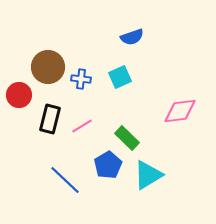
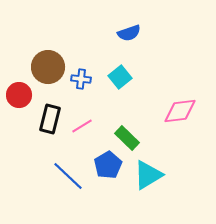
blue semicircle: moved 3 px left, 4 px up
cyan square: rotated 15 degrees counterclockwise
blue line: moved 3 px right, 4 px up
